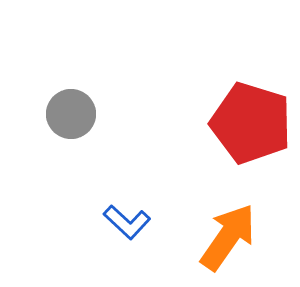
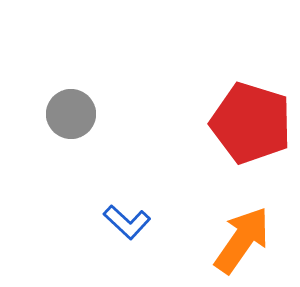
orange arrow: moved 14 px right, 3 px down
